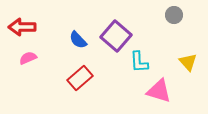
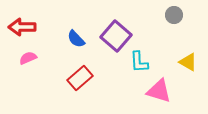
blue semicircle: moved 2 px left, 1 px up
yellow triangle: rotated 18 degrees counterclockwise
